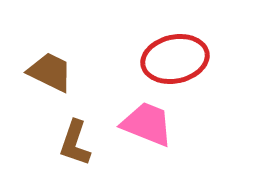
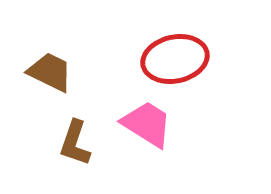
pink trapezoid: rotated 10 degrees clockwise
